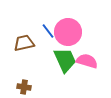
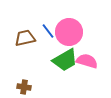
pink circle: moved 1 px right
brown trapezoid: moved 1 px right, 5 px up
green trapezoid: rotated 84 degrees clockwise
